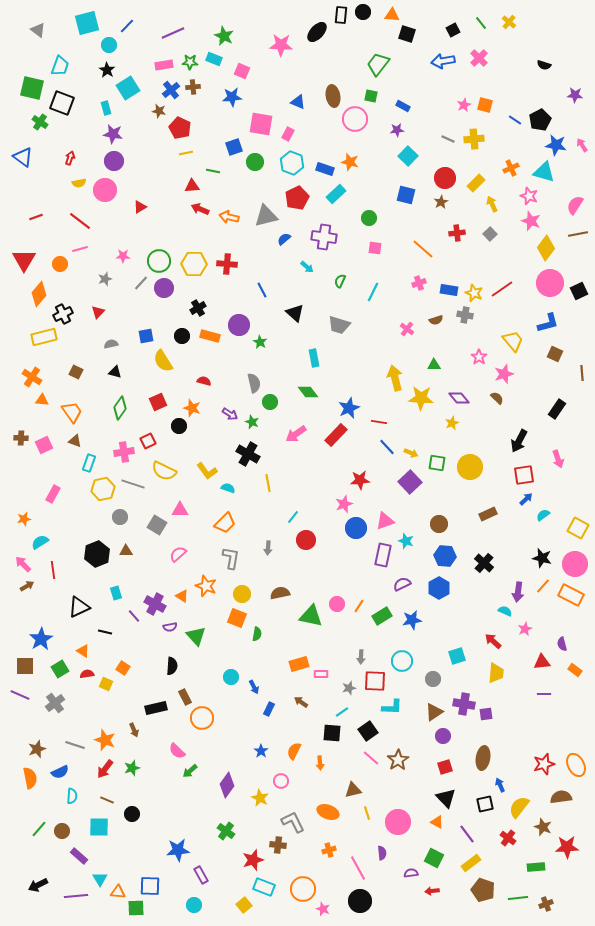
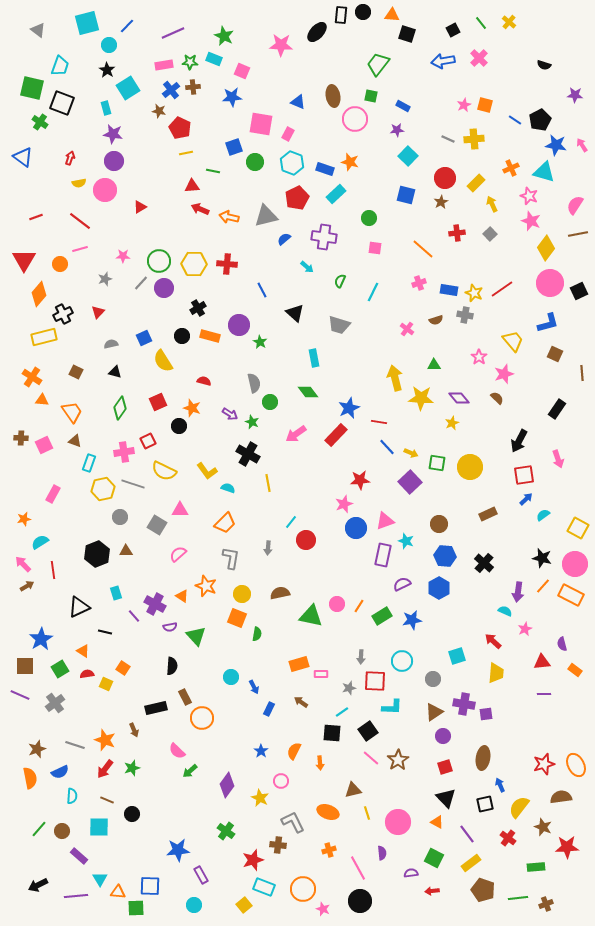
blue square at (146, 336): moved 2 px left, 2 px down; rotated 14 degrees counterclockwise
cyan line at (293, 517): moved 2 px left, 5 px down
